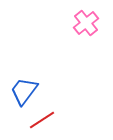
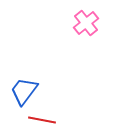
red line: rotated 44 degrees clockwise
